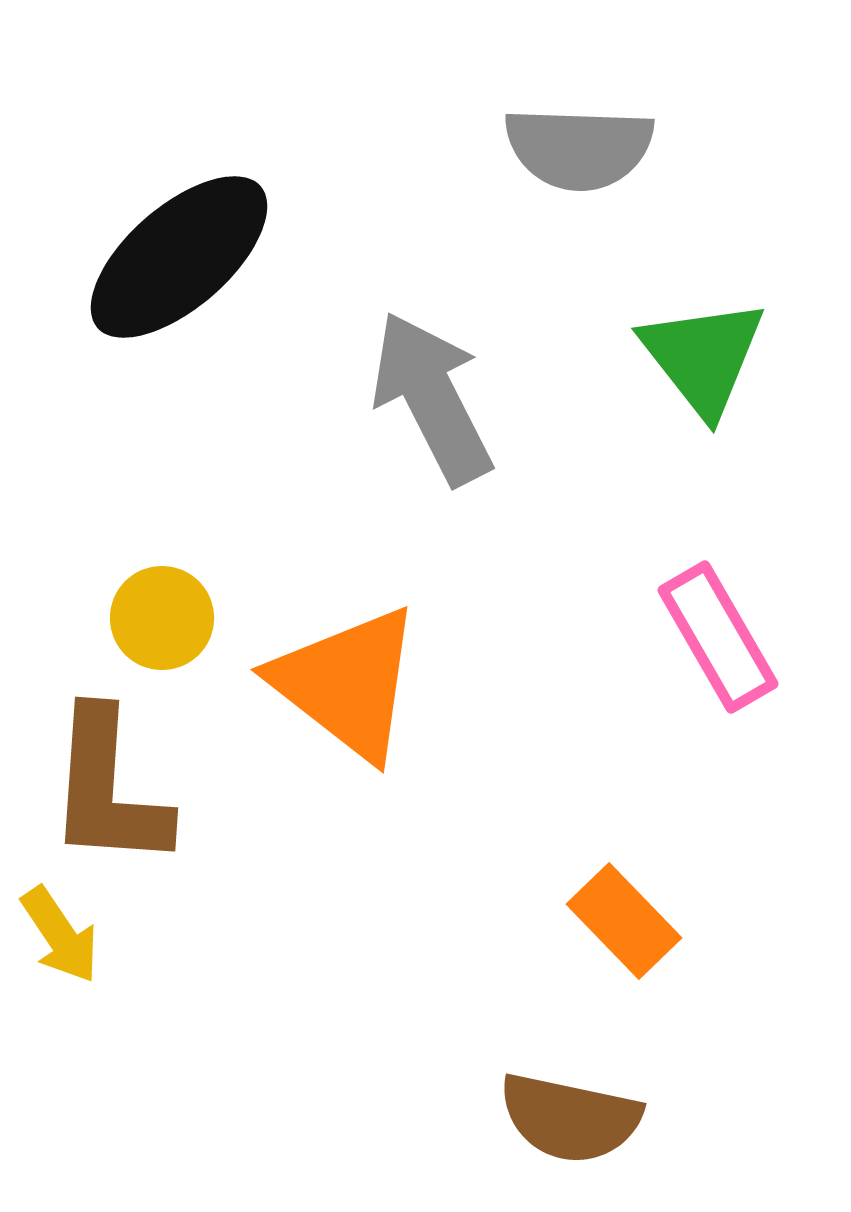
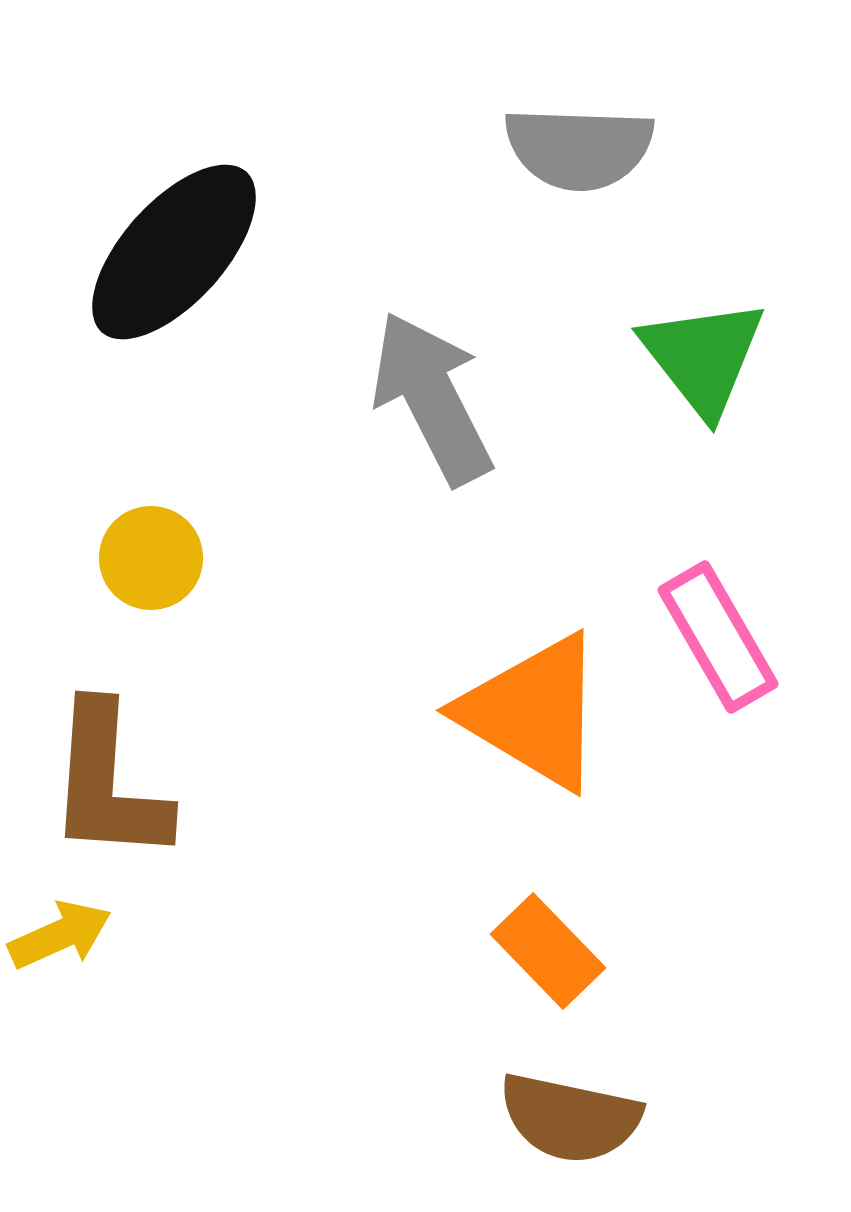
black ellipse: moved 5 px left, 5 px up; rotated 7 degrees counterclockwise
yellow circle: moved 11 px left, 60 px up
orange triangle: moved 186 px right, 29 px down; rotated 7 degrees counterclockwise
brown L-shape: moved 6 px up
orange rectangle: moved 76 px left, 30 px down
yellow arrow: rotated 80 degrees counterclockwise
